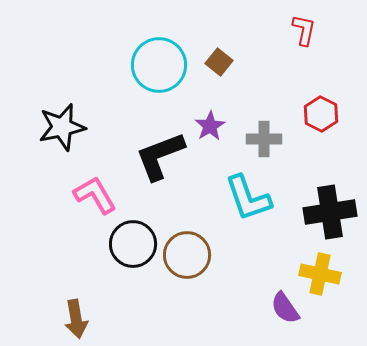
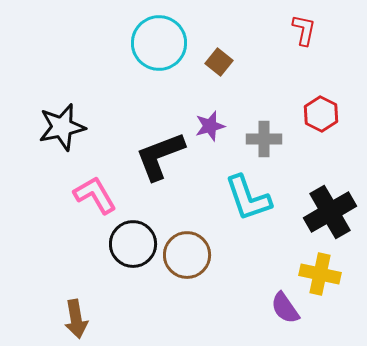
cyan circle: moved 22 px up
purple star: rotated 16 degrees clockwise
black cross: rotated 21 degrees counterclockwise
